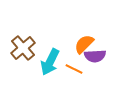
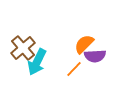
cyan arrow: moved 13 px left
orange line: rotated 72 degrees counterclockwise
